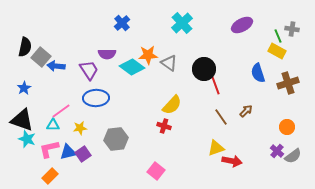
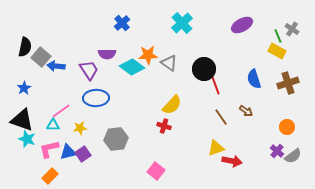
gray cross: rotated 24 degrees clockwise
blue semicircle: moved 4 px left, 6 px down
brown arrow: rotated 80 degrees clockwise
